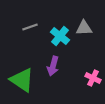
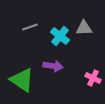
purple arrow: rotated 96 degrees counterclockwise
